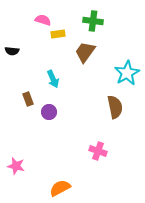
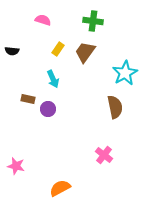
yellow rectangle: moved 15 px down; rotated 48 degrees counterclockwise
cyan star: moved 2 px left
brown rectangle: rotated 56 degrees counterclockwise
purple circle: moved 1 px left, 3 px up
pink cross: moved 6 px right, 4 px down; rotated 18 degrees clockwise
